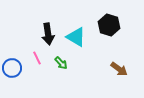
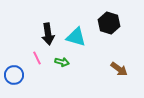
black hexagon: moved 2 px up
cyan triangle: rotated 15 degrees counterclockwise
green arrow: moved 1 px right, 1 px up; rotated 32 degrees counterclockwise
blue circle: moved 2 px right, 7 px down
